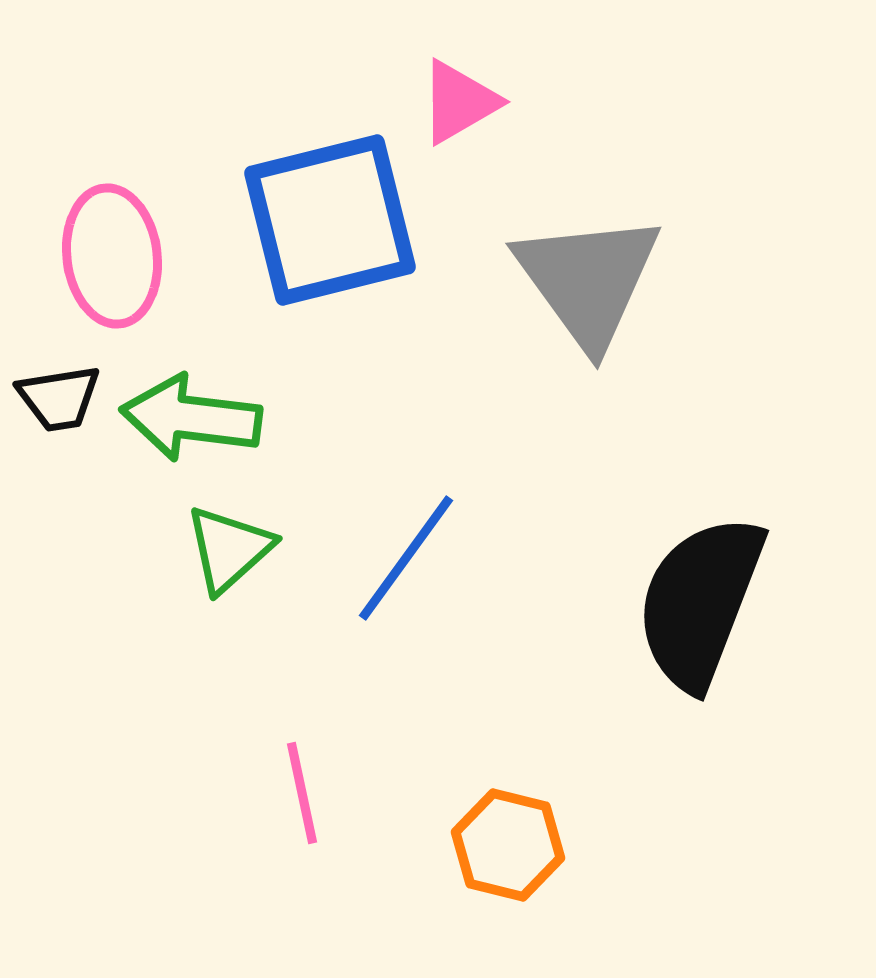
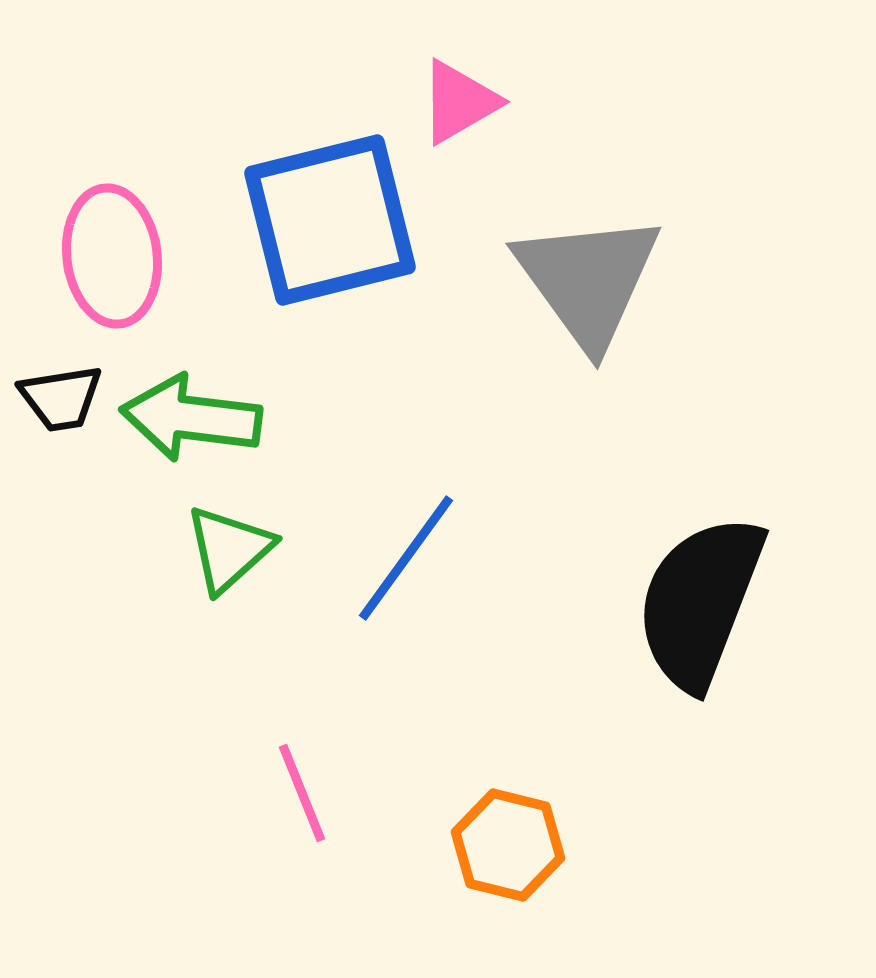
black trapezoid: moved 2 px right
pink line: rotated 10 degrees counterclockwise
